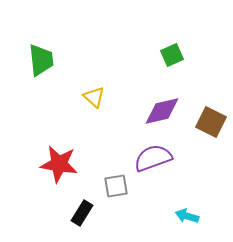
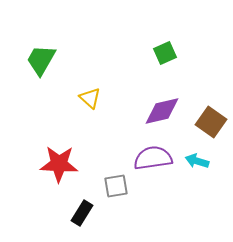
green square: moved 7 px left, 2 px up
green trapezoid: rotated 144 degrees counterclockwise
yellow triangle: moved 4 px left, 1 px down
brown square: rotated 8 degrees clockwise
purple semicircle: rotated 12 degrees clockwise
red star: rotated 6 degrees counterclockwise
cyan arrow: moved 10 px right, 55 px up
